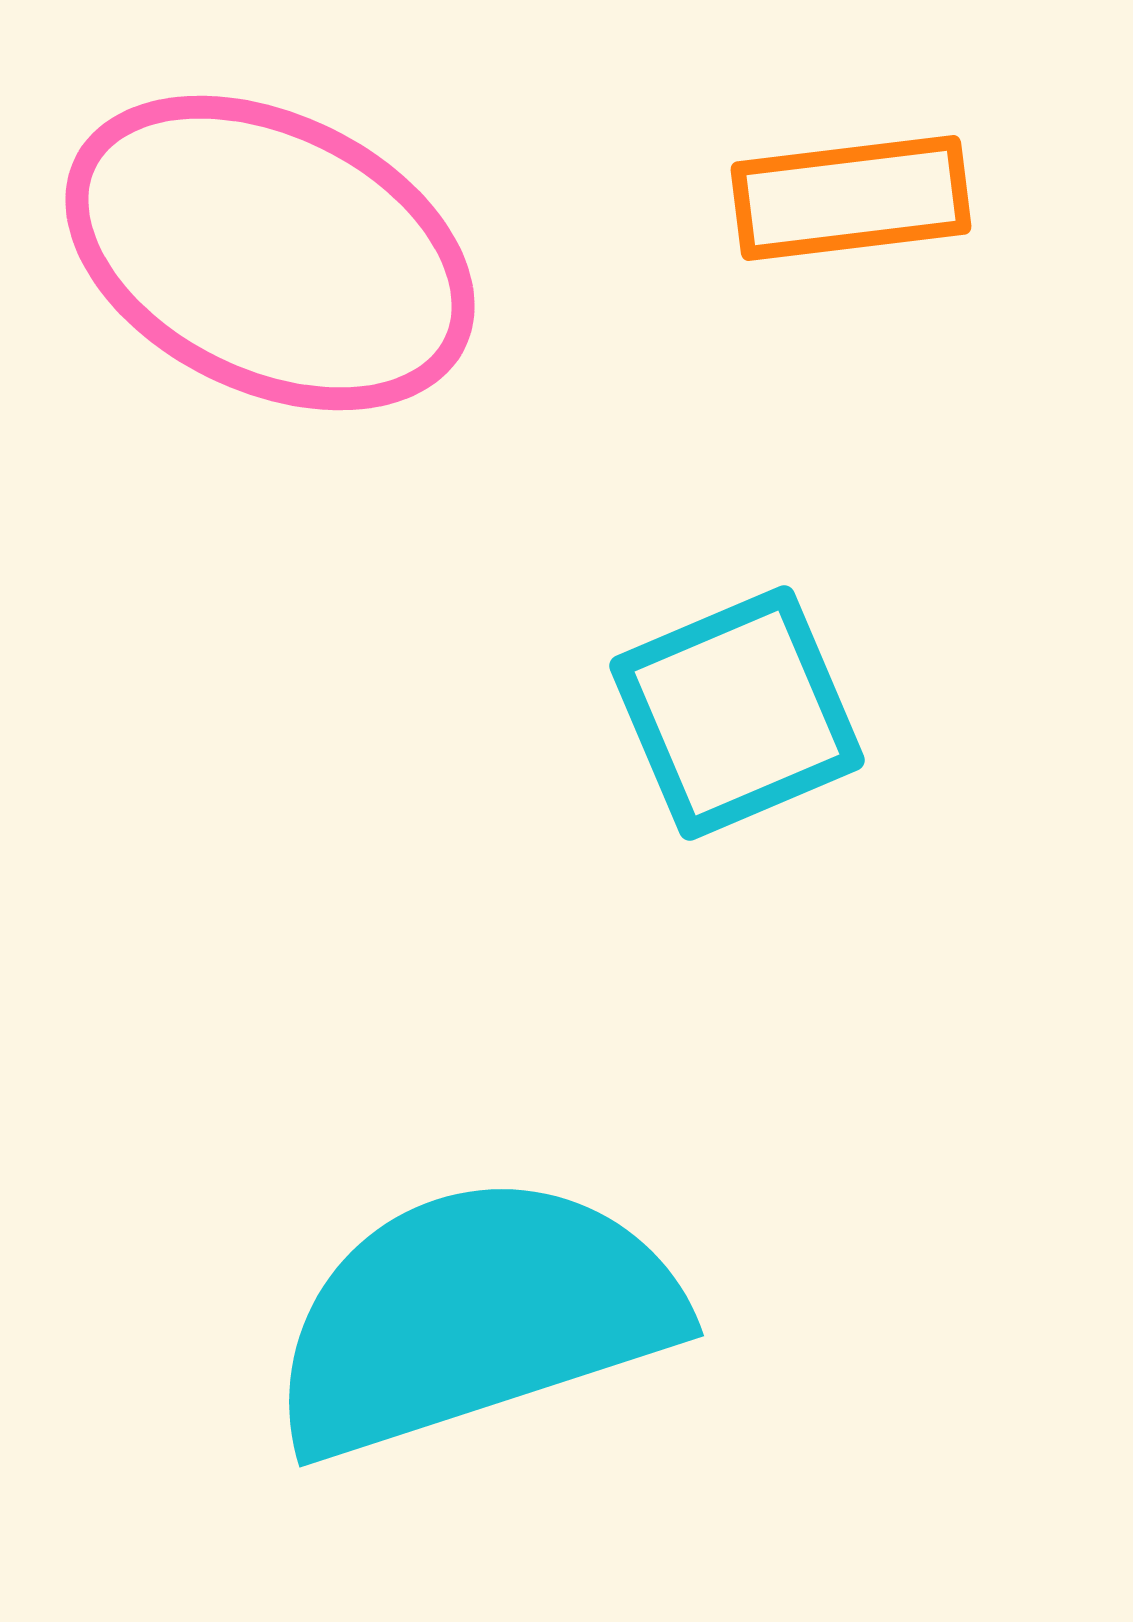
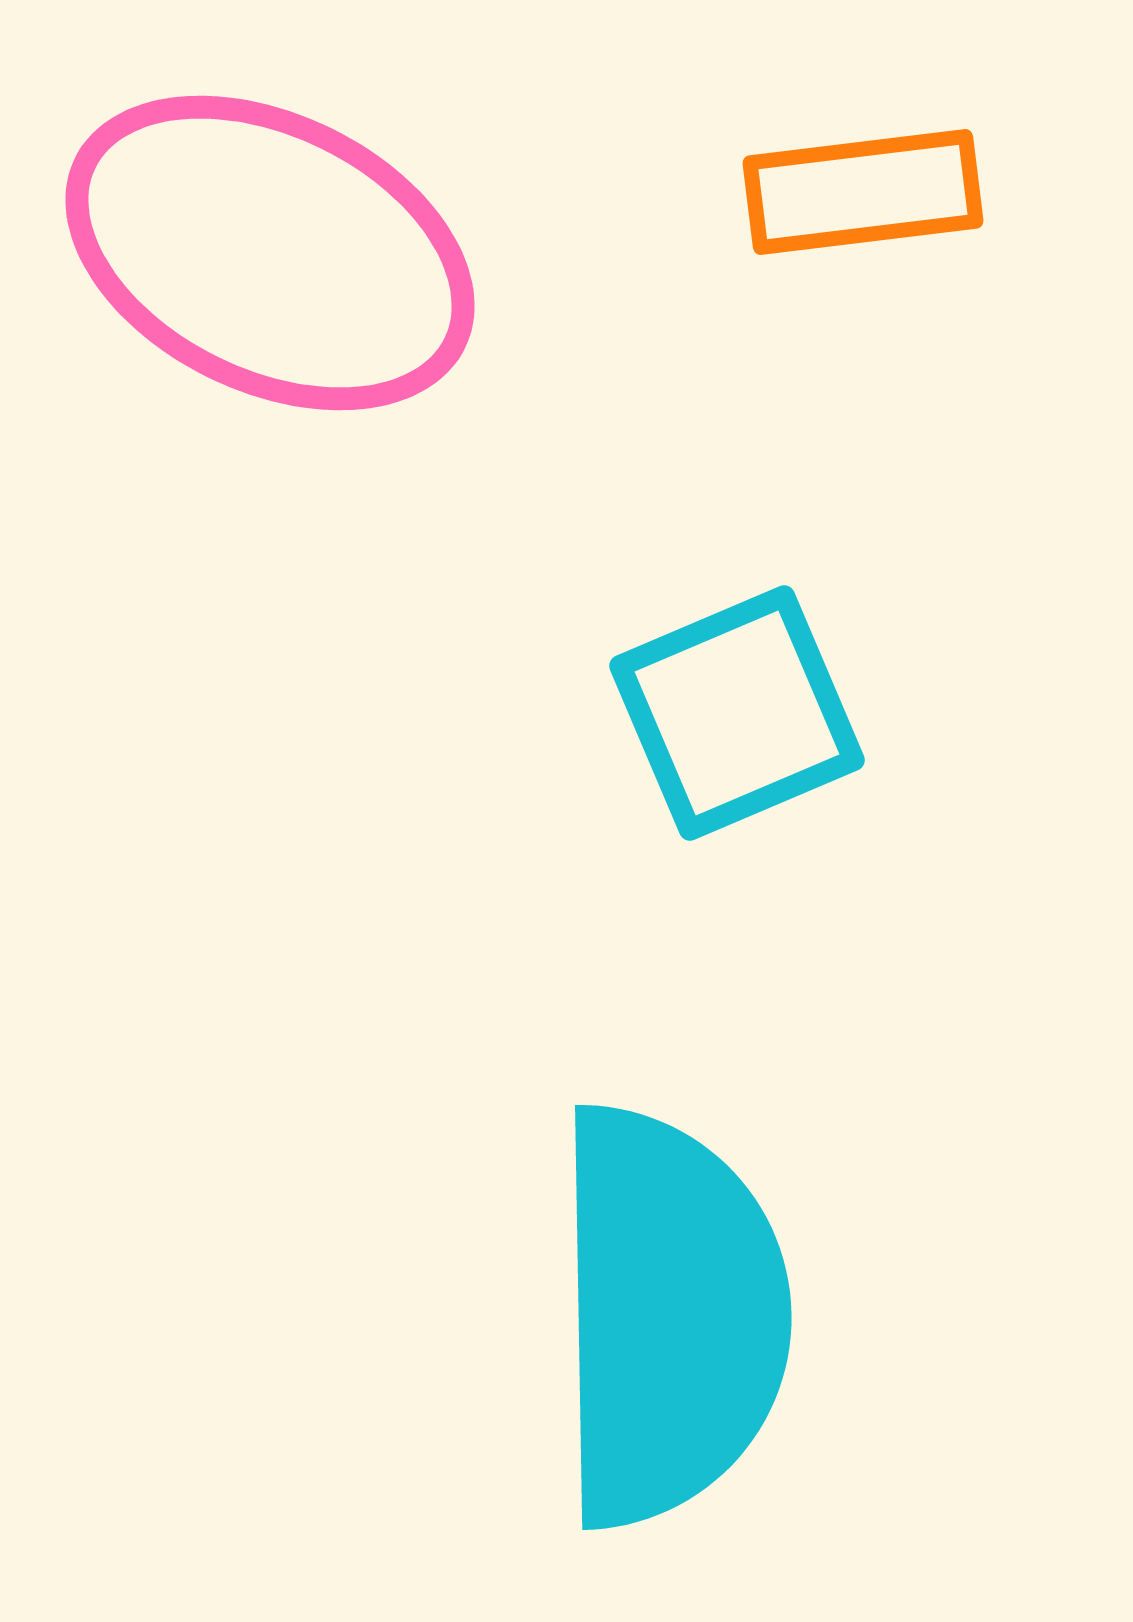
orange rectangle: moved 12 px right, 6 px up
cyan semicircle: moved 195 px right; rotated 107 degrees clockwise
